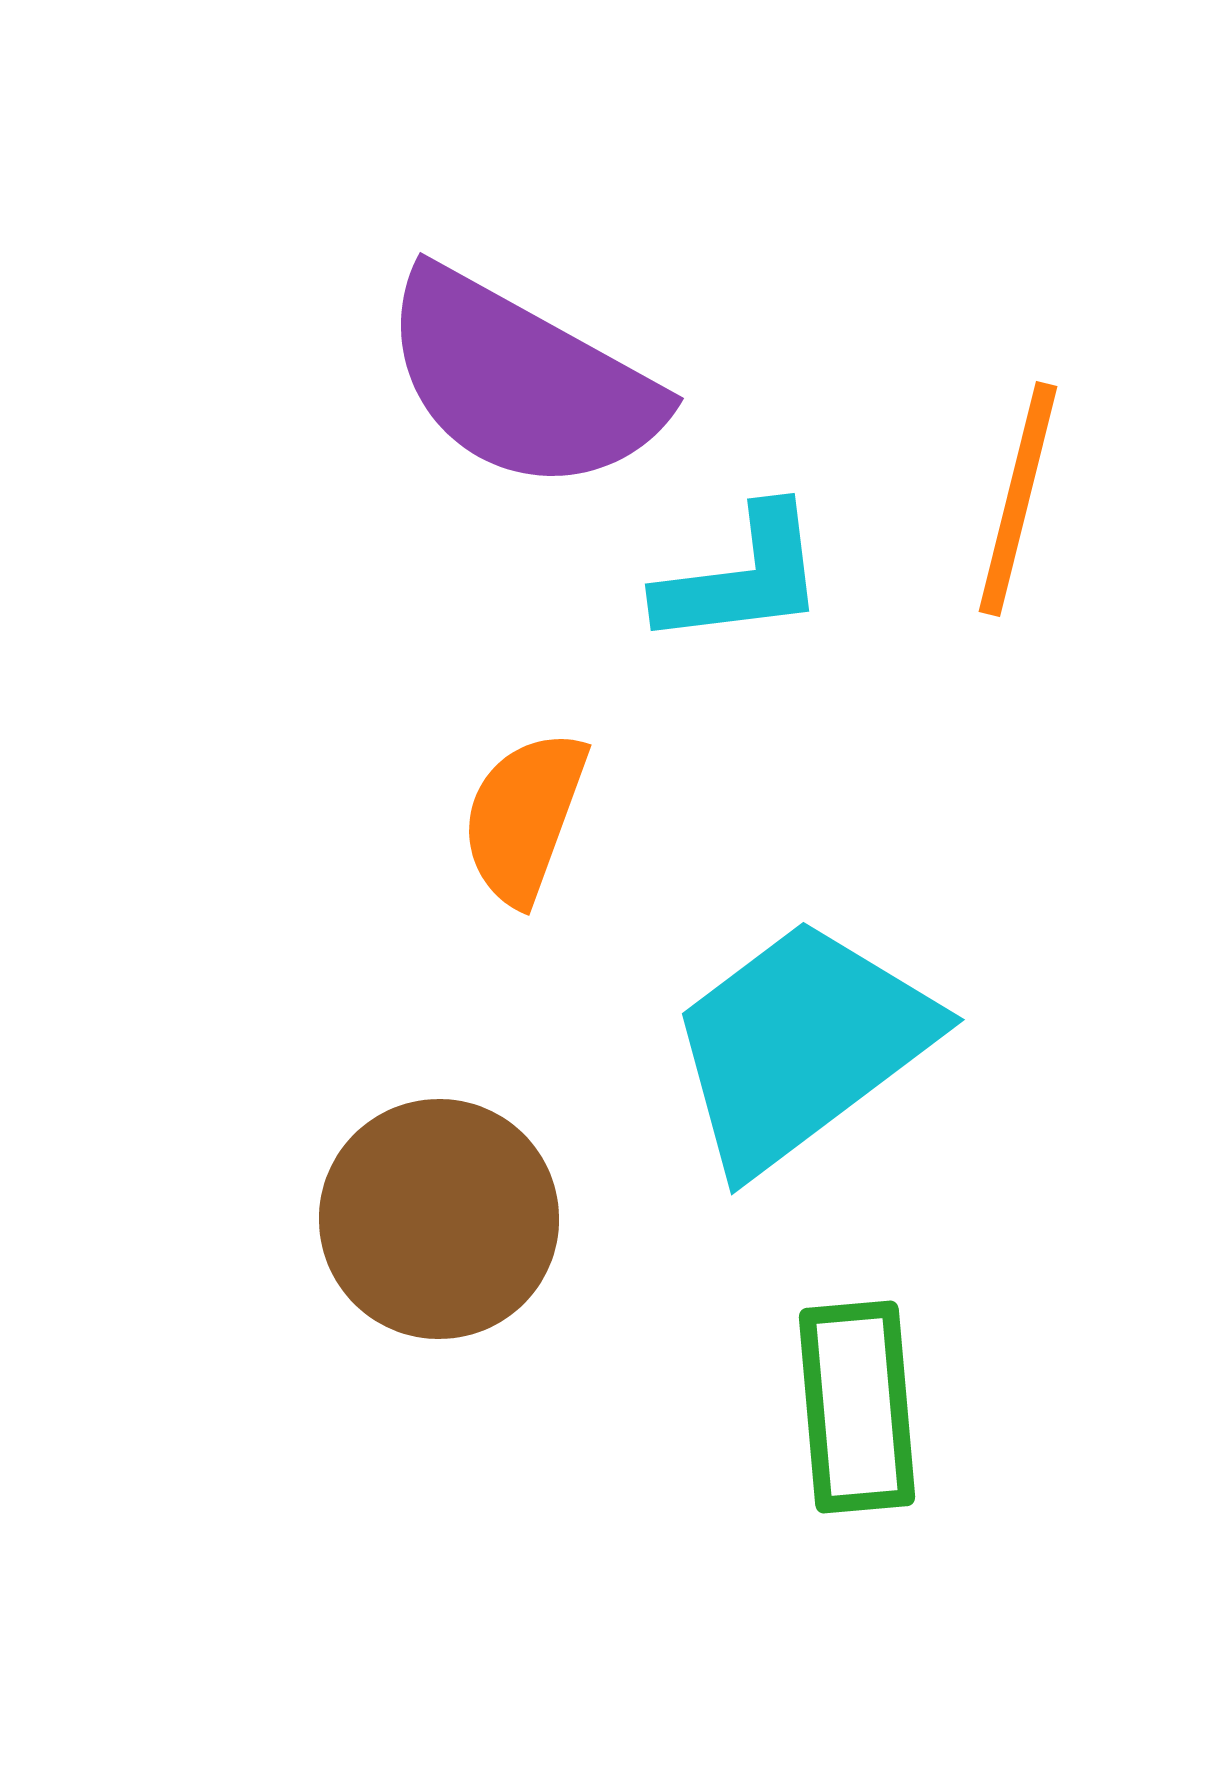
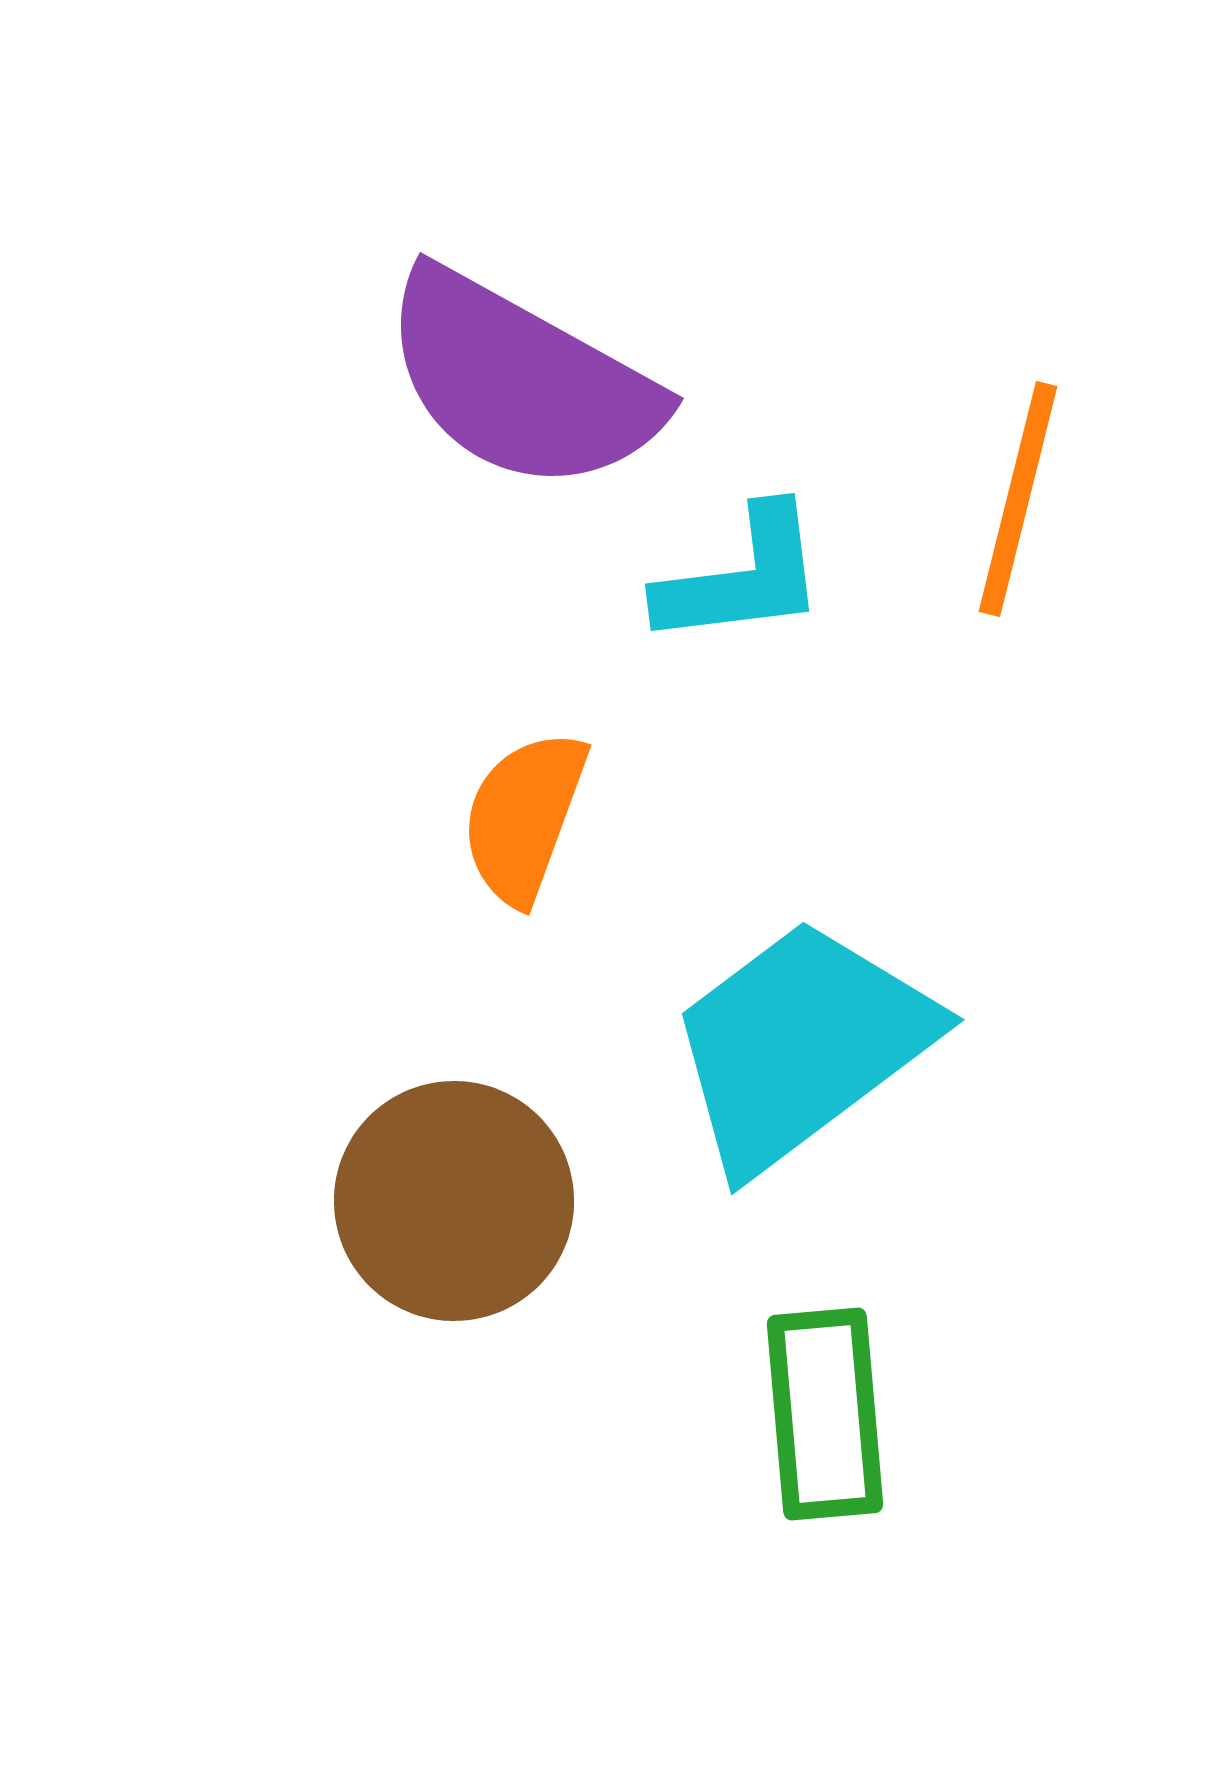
brown circle: moved 15 px right, 18 px up
green rectangle: moved 32 px left, 7 px down
